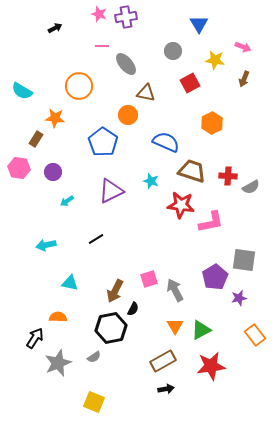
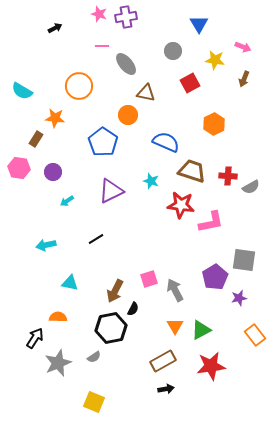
orange hexagon at (212, 123): moved 2 px right, 1 px down
